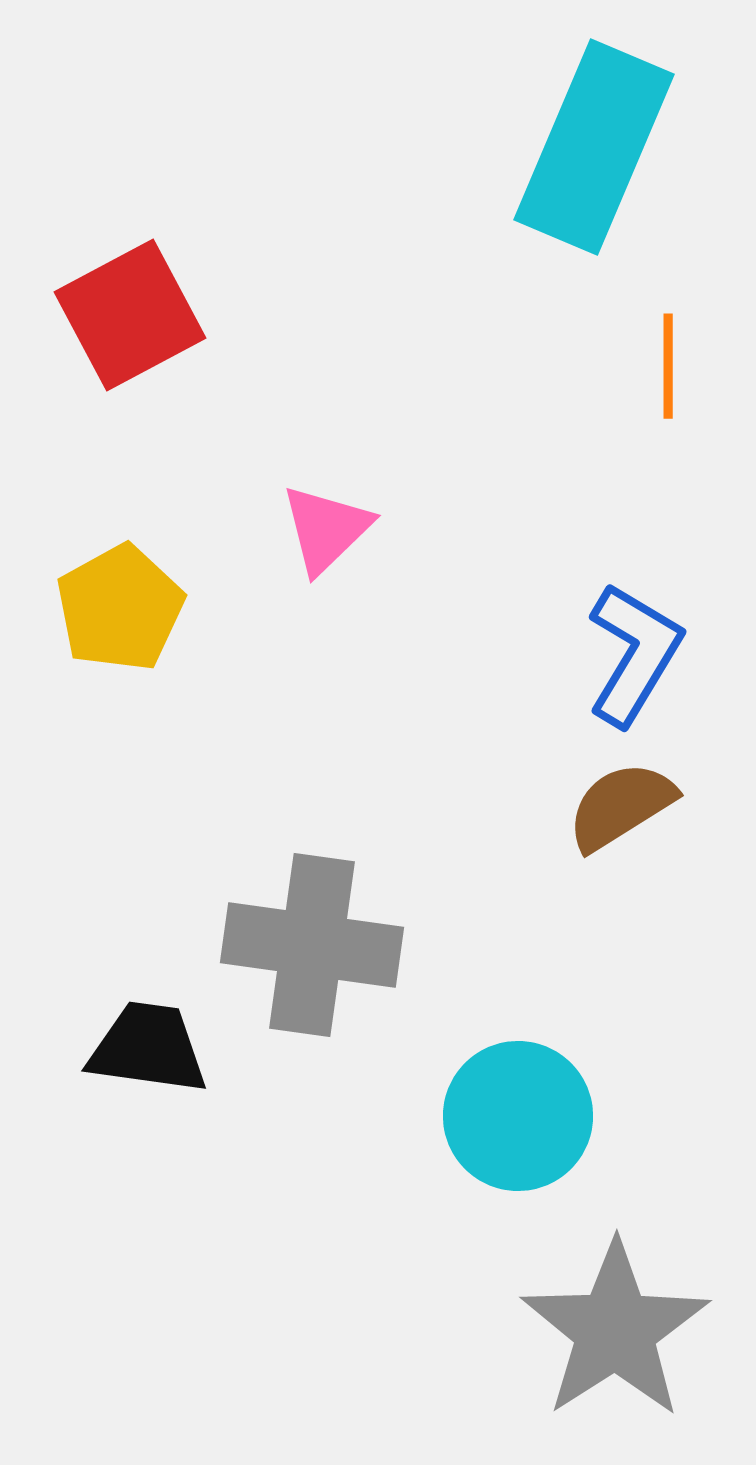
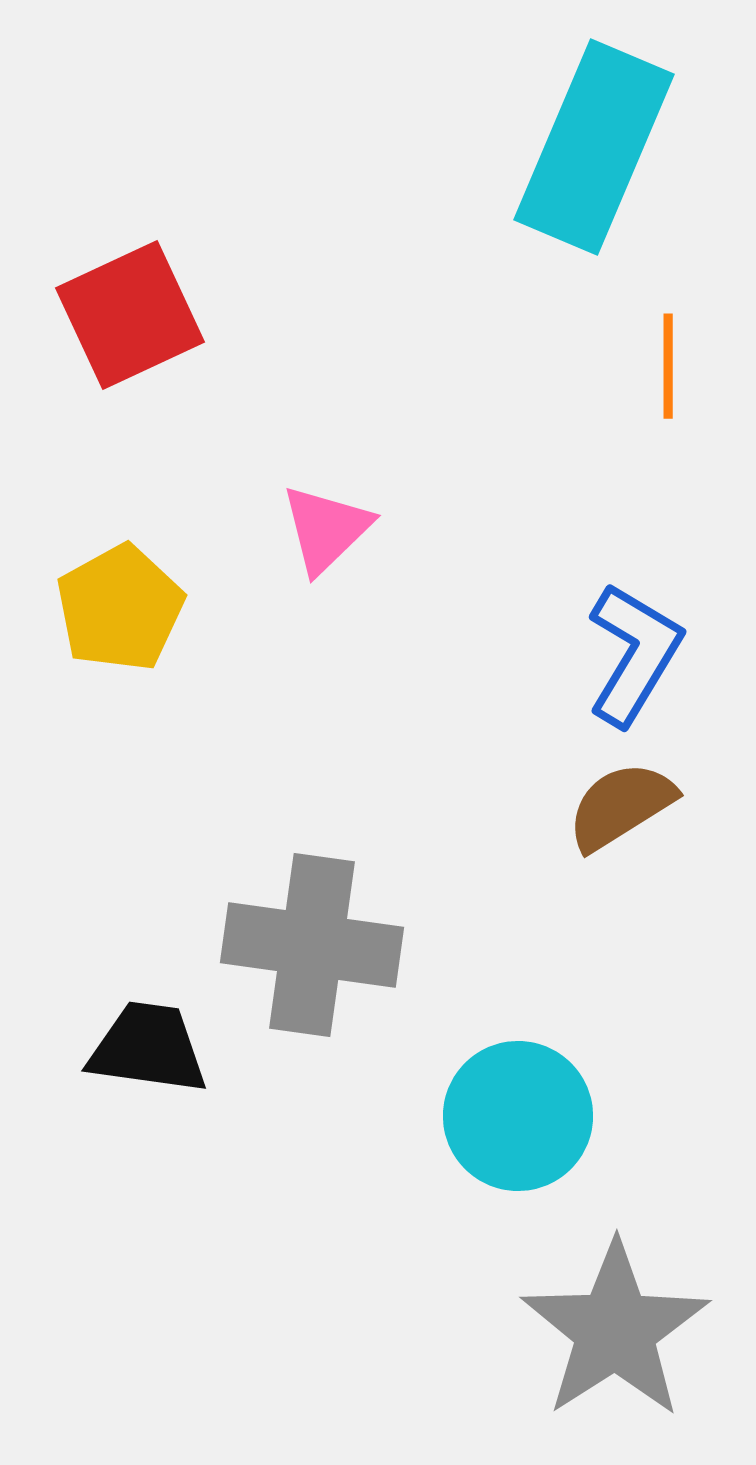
red square: rotated 3 degrees clockwise
